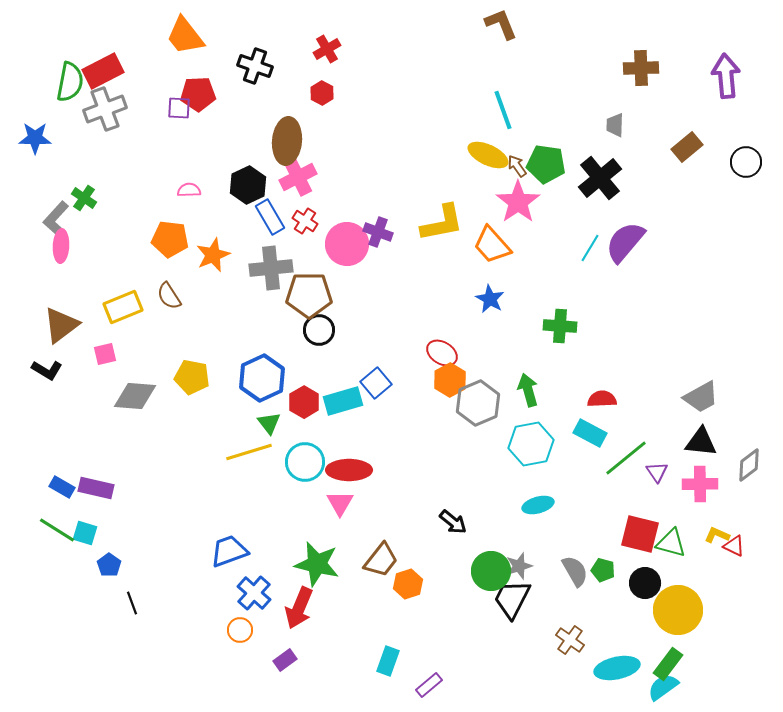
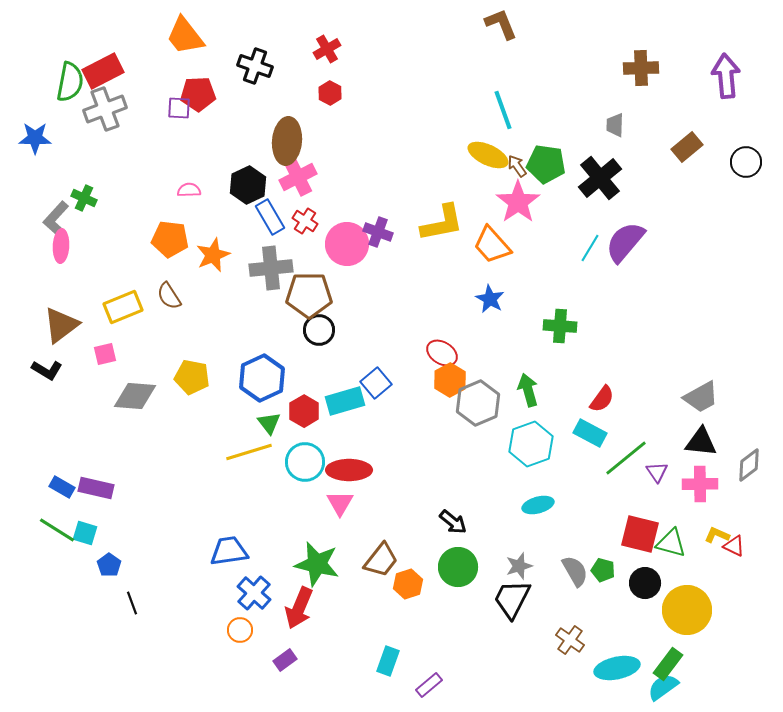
red hexagon at (322, 93): moved 8 px right
green cross at (84, 198): rotated 10 degrees counterclockwise
red semicircle at (602, 399): rotated 128 degrees clockwise
cyan rectangle at (343, 401): moved 2 px right
red hexagon at (304, 402): moved 9 px down
cyan hexagon at (531, 444): rotated 9 degrees counterclockwise
blue trapezoid at (229, 551): rotated 12 degrees clockwise
green circle at (491, 571): moved 33 px left, 4 px up
yellow circle at (678, 610): moved 9 px right
